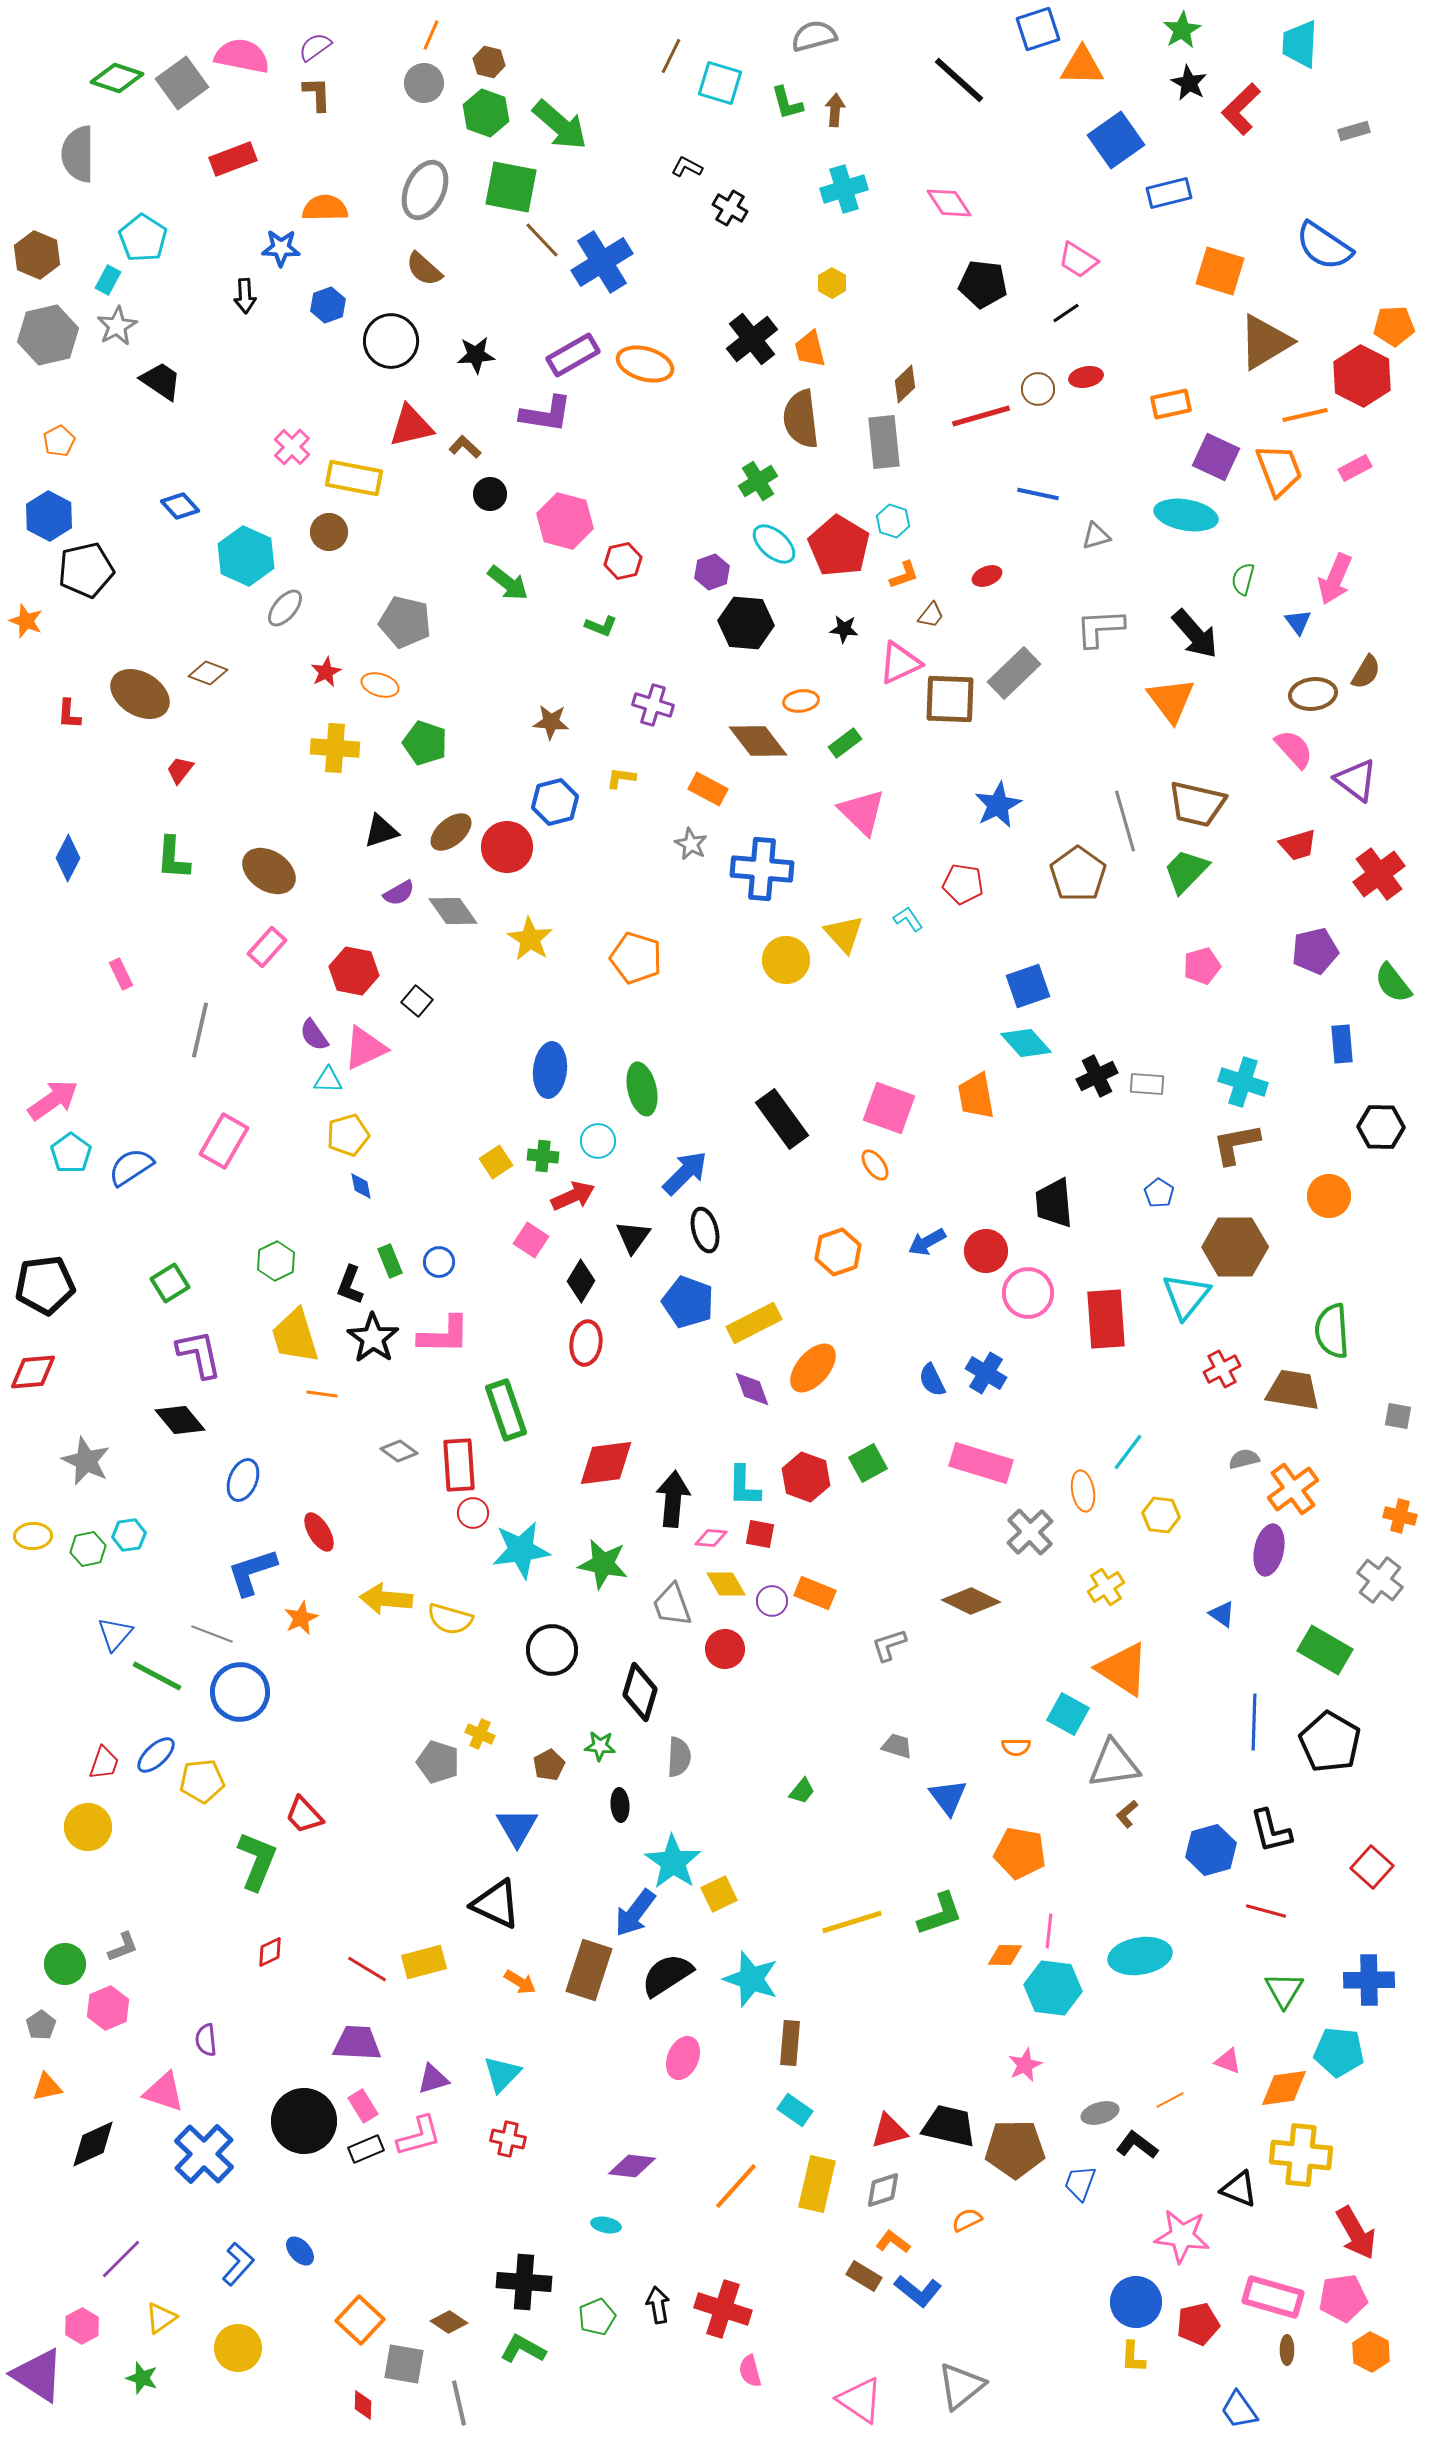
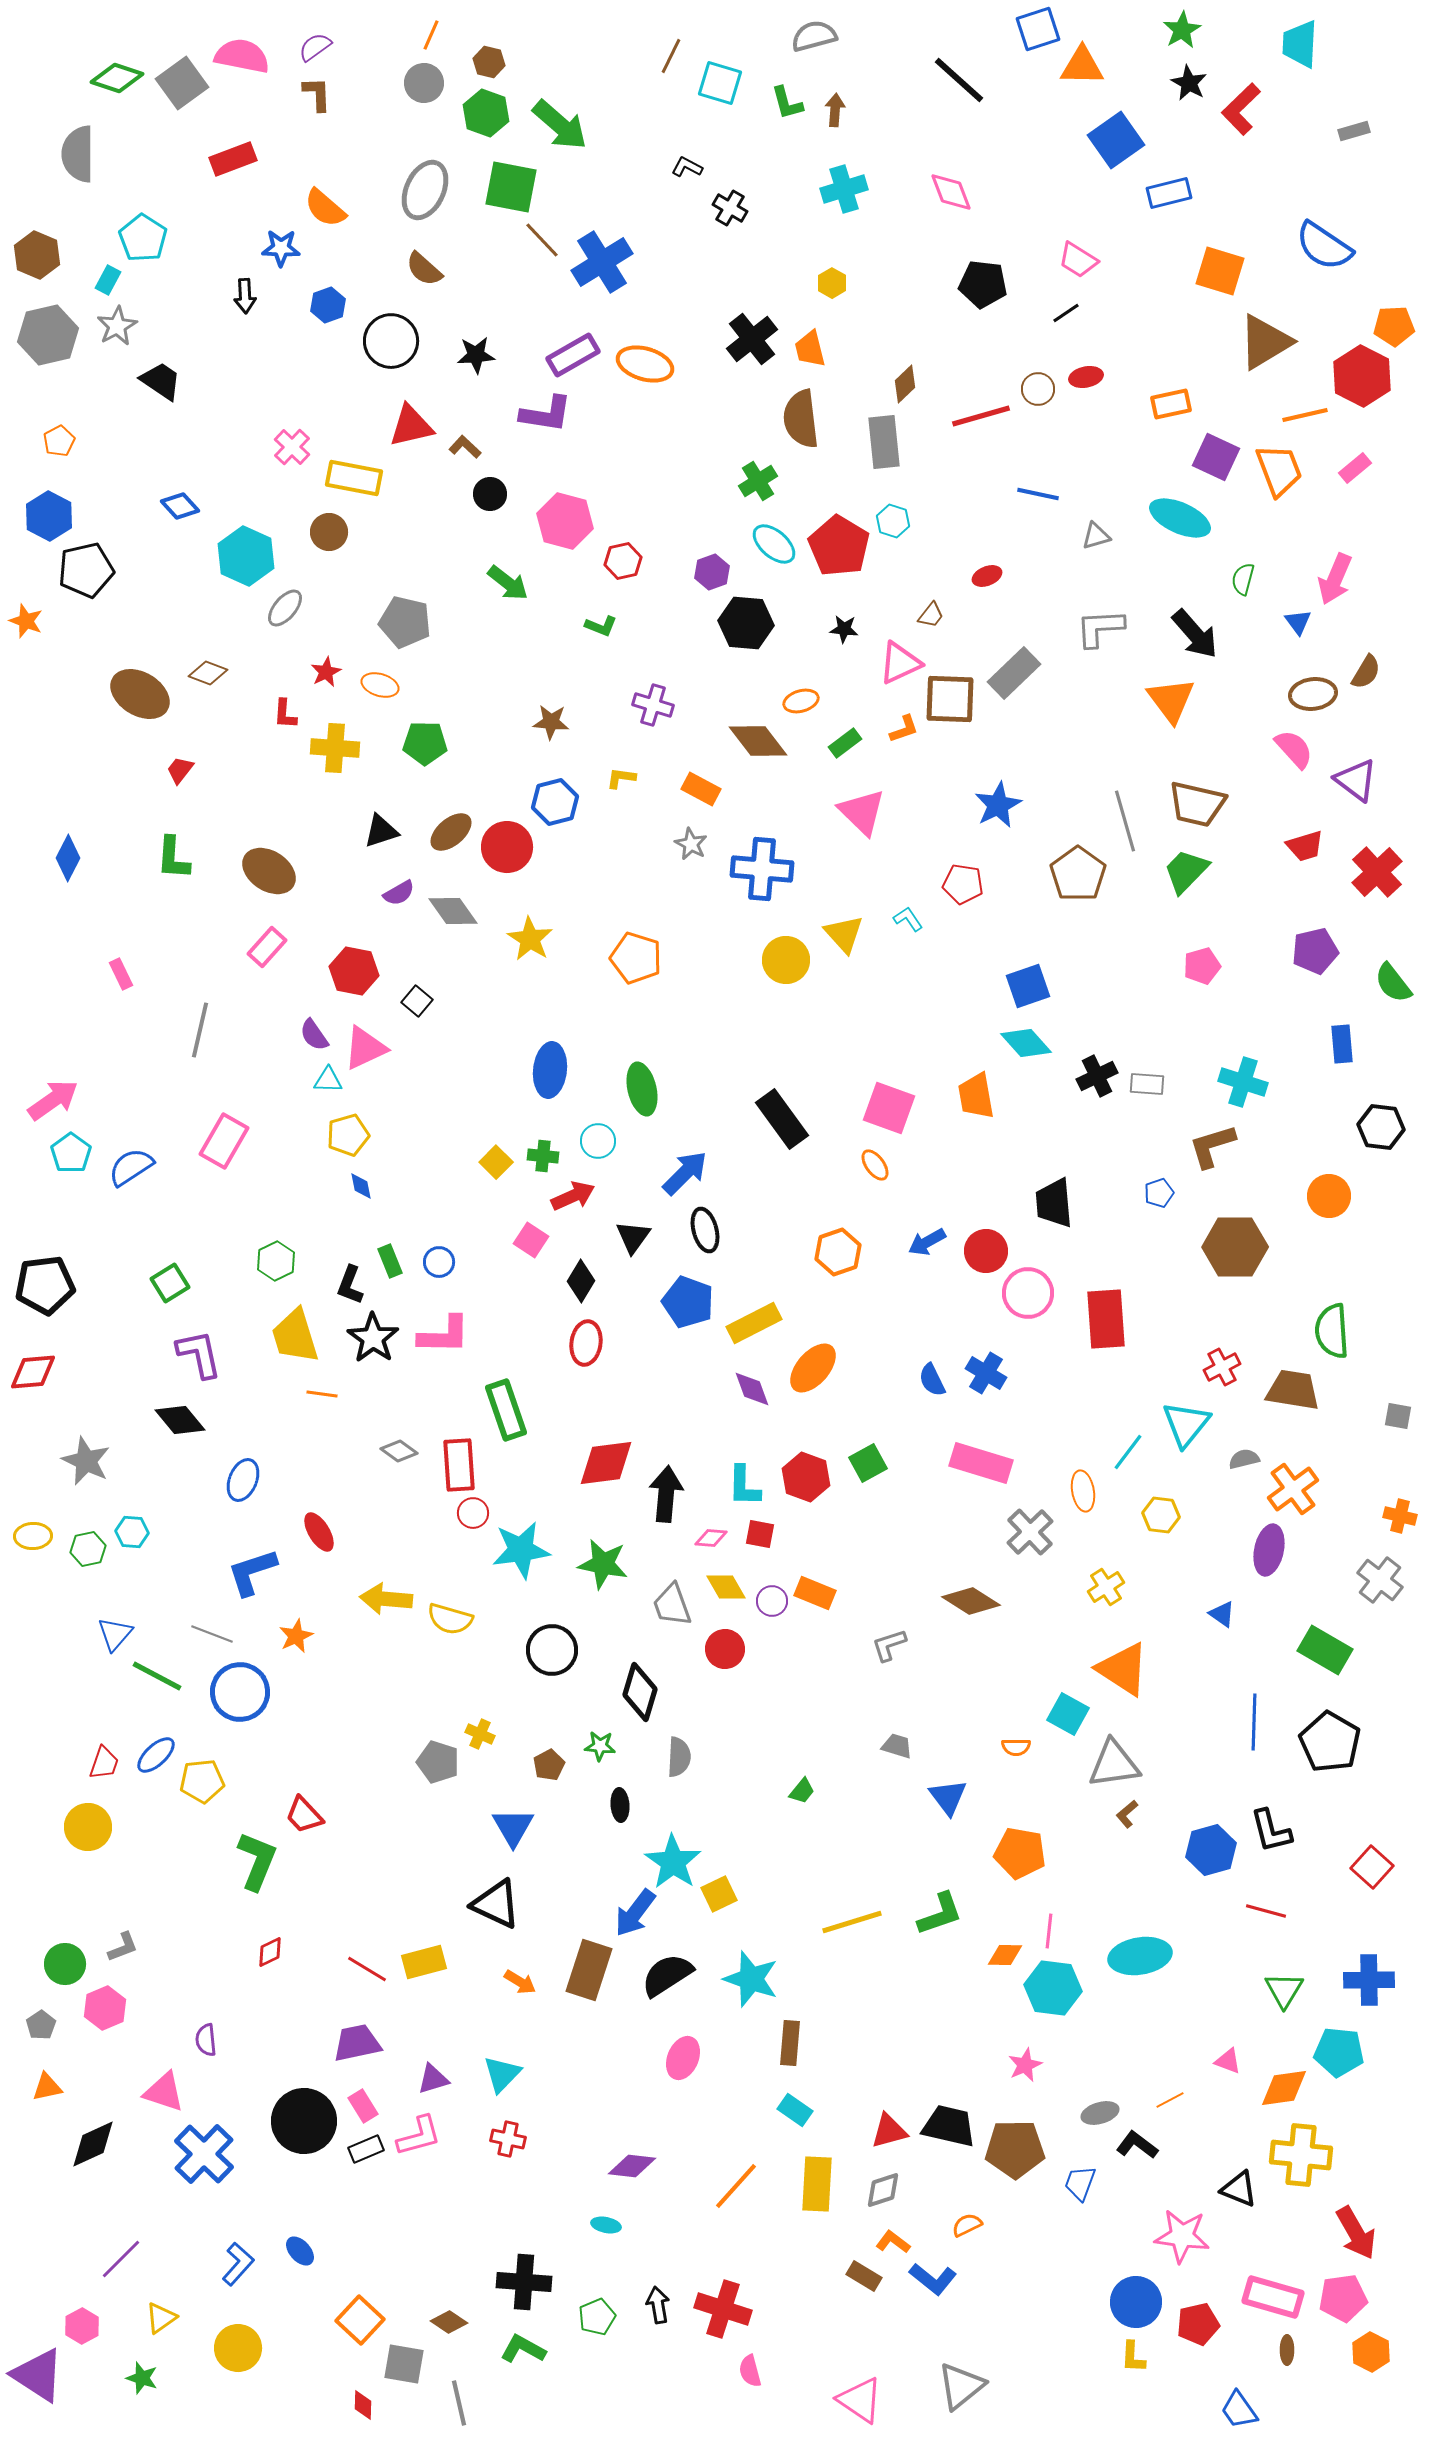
pink diamond at (949, 203): moved 2 px right, 11 px up; rotated 12 degrees clockwise
orange semicircle at (325, 208): rotated 138 degrees counterclockwise
pink rectangle at (1355, 468): rotated 12 degrees counterclockwise
cyan ellipse at (1186, 515): moved 6 px left, 3 px down; rotated 14 degrees clockwise
orange L-shape at (904, 575): moved 154 px down
orange ellipse at (801, 701): rotated 8 degrees counterclockwise
red L-shape at (69, 714): moved 216 px right
green pentagon at (425, 743): rotated 18 degrees counterclockwise
orange rectangle at (708, 789): moved 7 px left
red trapezoid at (1298, 845): moved 7 px right, 1 px down
red cross at (1379, 874): moved 2 px left, 2 px up; rotated 6 degrees counterclockwise
black hexagon at (1381, 1127): rotated 6 degrees clockwise
brown L-shape at (1236, 1144): moved 24 px left, 2 px down; rotated 6 degrees counterclockwise
yellow square at (496, 1162): rotated 12 degrees counterclockwise
blue pentagon at (1159, 1193): rotated 20 degrees clockwise
cyan triangle at (1186, 1296): moved 128 px down
red cross at (1222, 1369): moved 2 px up
black arrow at (673, 1499): moved 7 px left, 5 px up
cyan hexagon at (129, 1535): moved 3 px right, 3 px up; rotated 12 degrees clockwise
yellow diamond at (726, 1584): moved 3 px down
brown diamond at (971, 1601): rotated 6 degrees clockwise
orange star at (301, 1618): moved 5 px left, 18 px down
blue triangle at (517, 1827): moved 4 px left
pink hexagon at (108, 2008): moved 3 px left
purple trapezoid at (357, 2043): rotated 15 degrees counterclockwise
yellow rectangle at (817, 2184): rotated 10 degrees counterclockwise
orange semicircle at (967, 2220): moved 5 px down
blue L-shape at (918, 2291): moved 15 px right, 12 px up
